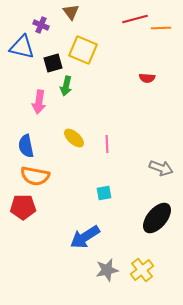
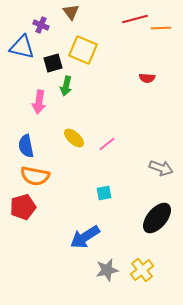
pink line: rotated 54 degrees clockwise
red pentagon: rotated 15 degrees counterclockwise
